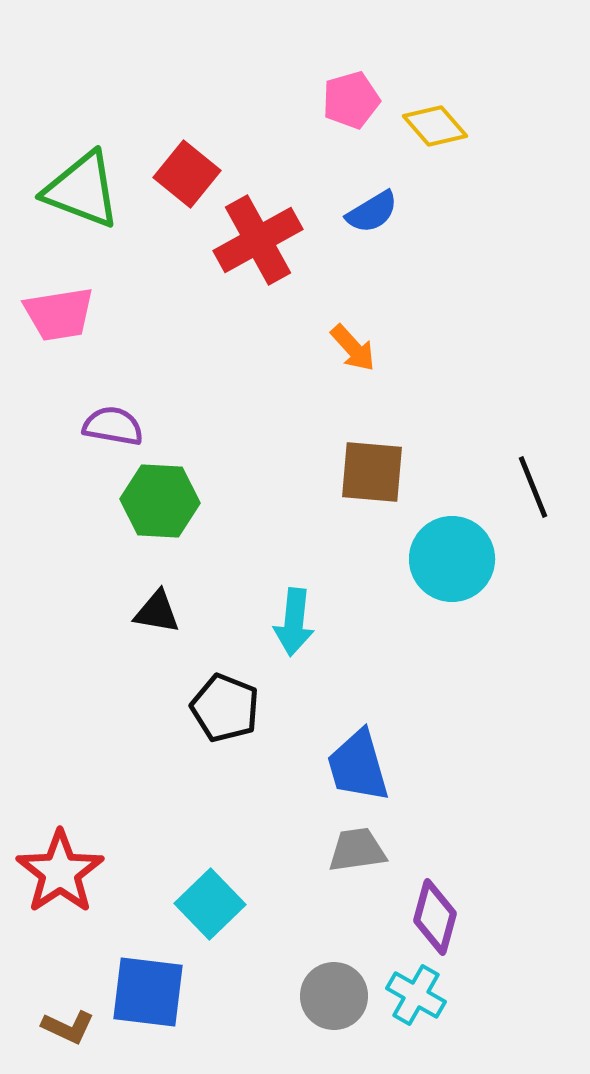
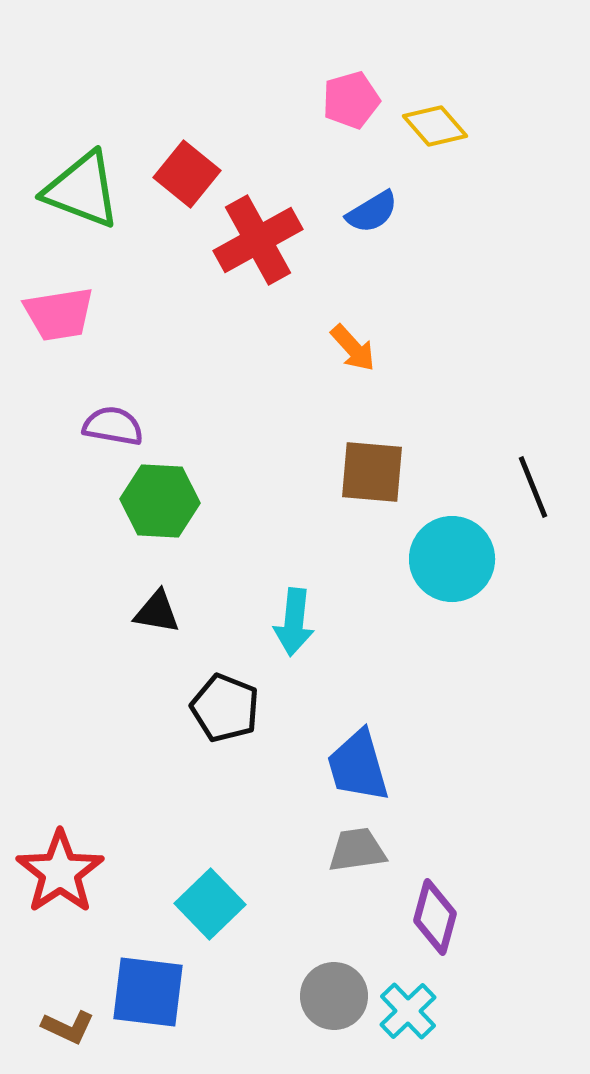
cyan cross: moved 8 px left, 16 px down; rotated 16 degrees clockwise
